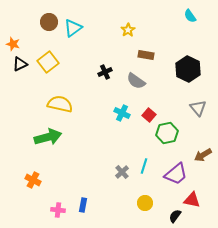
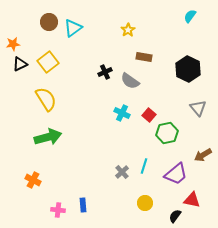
cyan semicircle: rotated 72 degrees clockwise
orange star: rotated 24 degrees counterclockwise
brown rectangle: moved 2 px left, 2 px down
gray semicircle: moved 6 px left
yellow semicircle: moved 14 px left, 5 px up; rotated 45 degrees clockwise
blue rectangle: rotated 16 degrees counterclockwise
